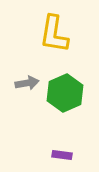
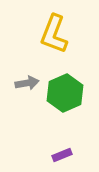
yellow L-shape: rotated 12 degrees clockwise
purple rectangle: rotated 30 degrees counterclockwise
